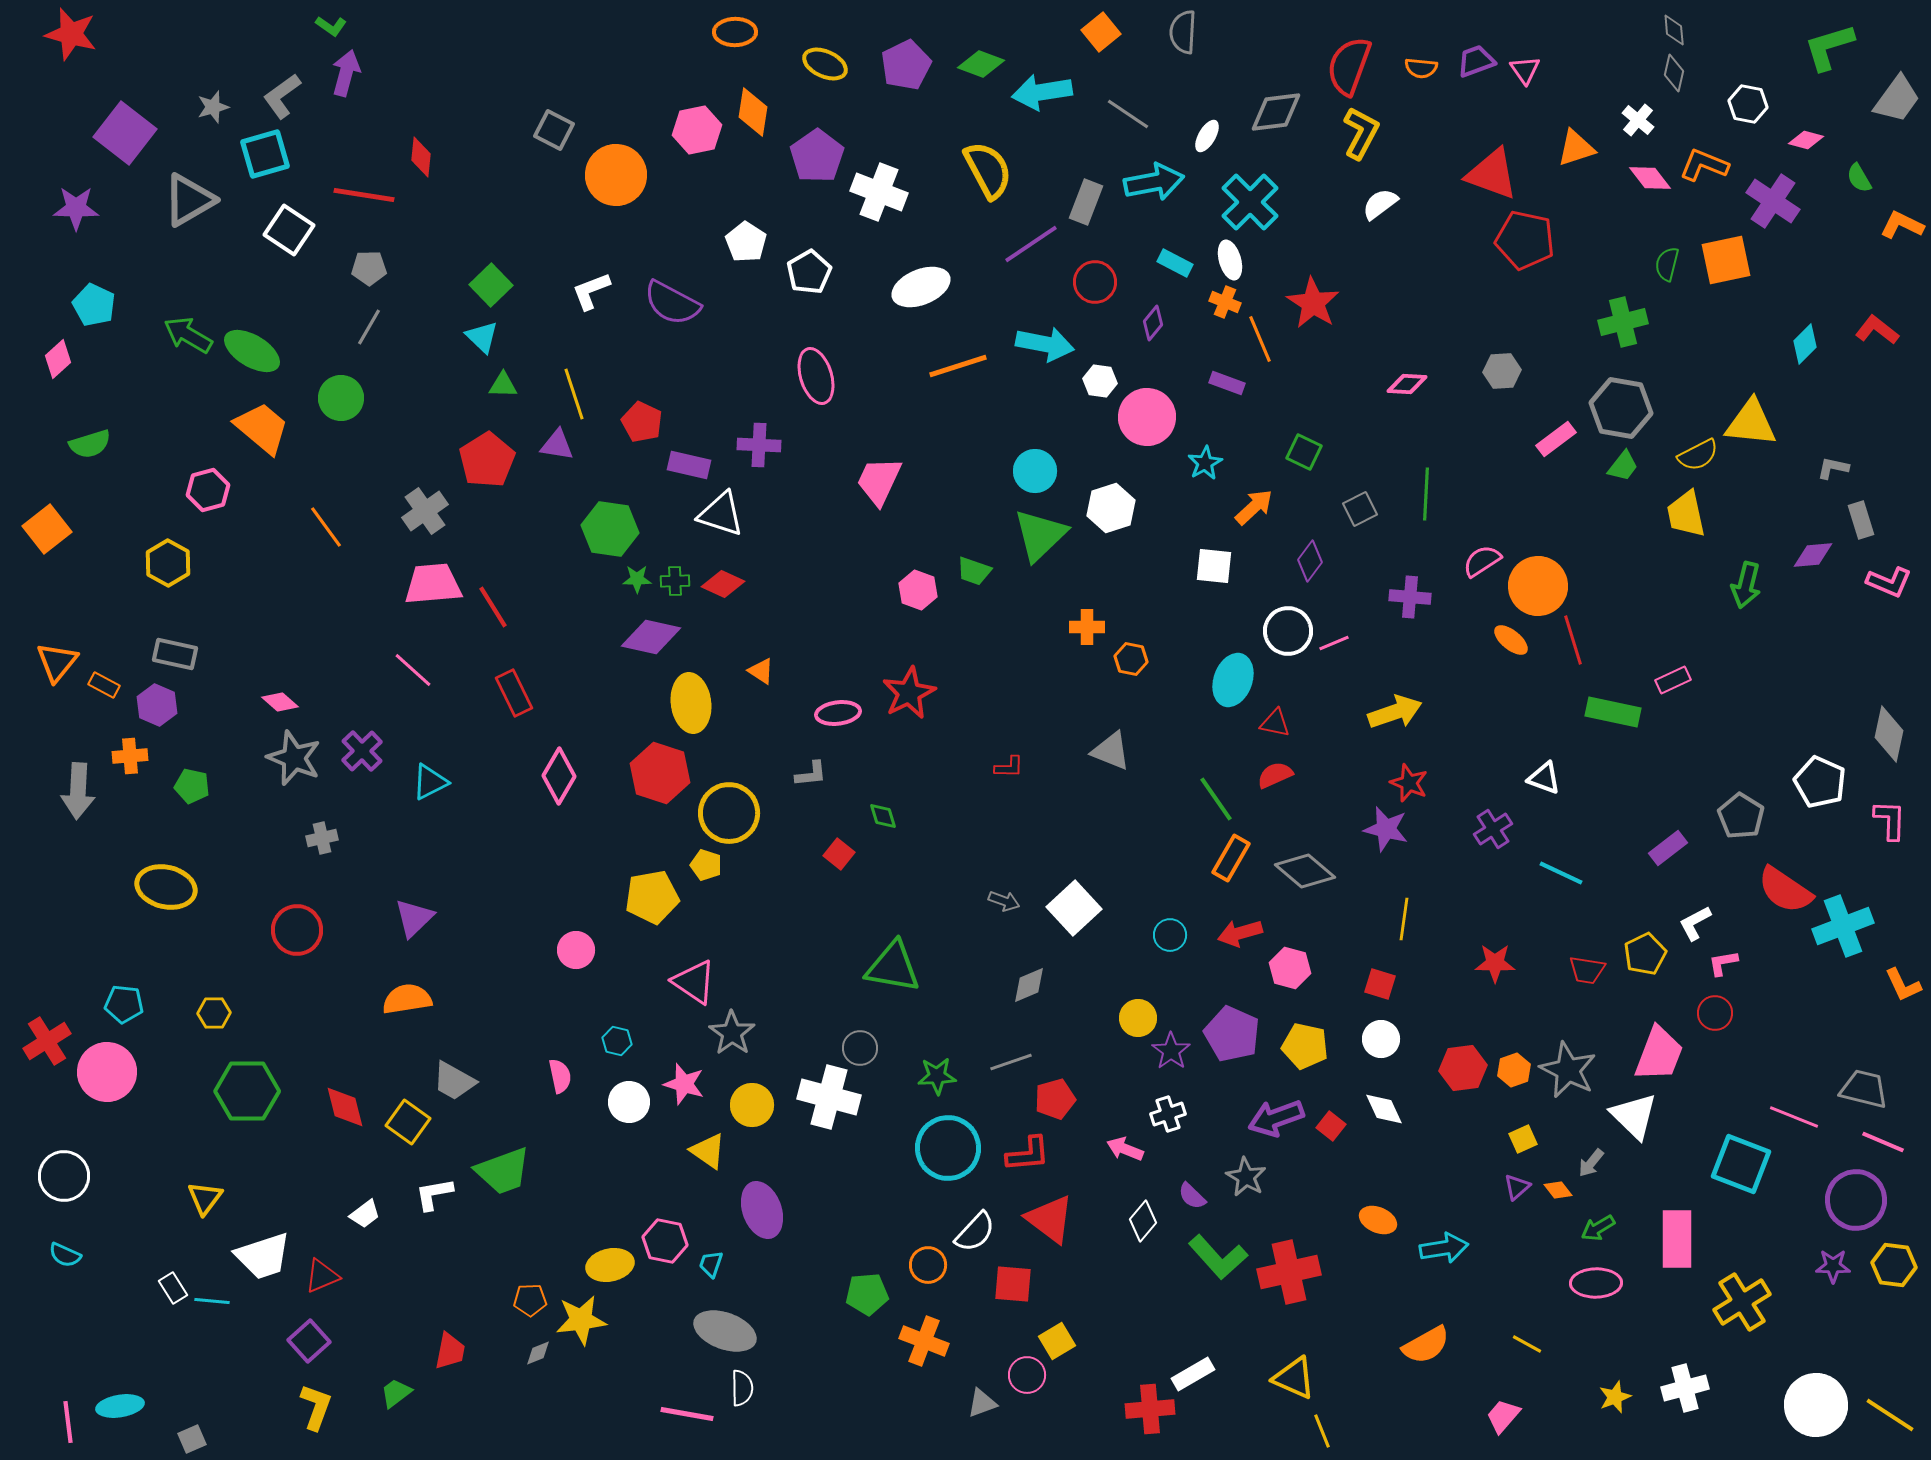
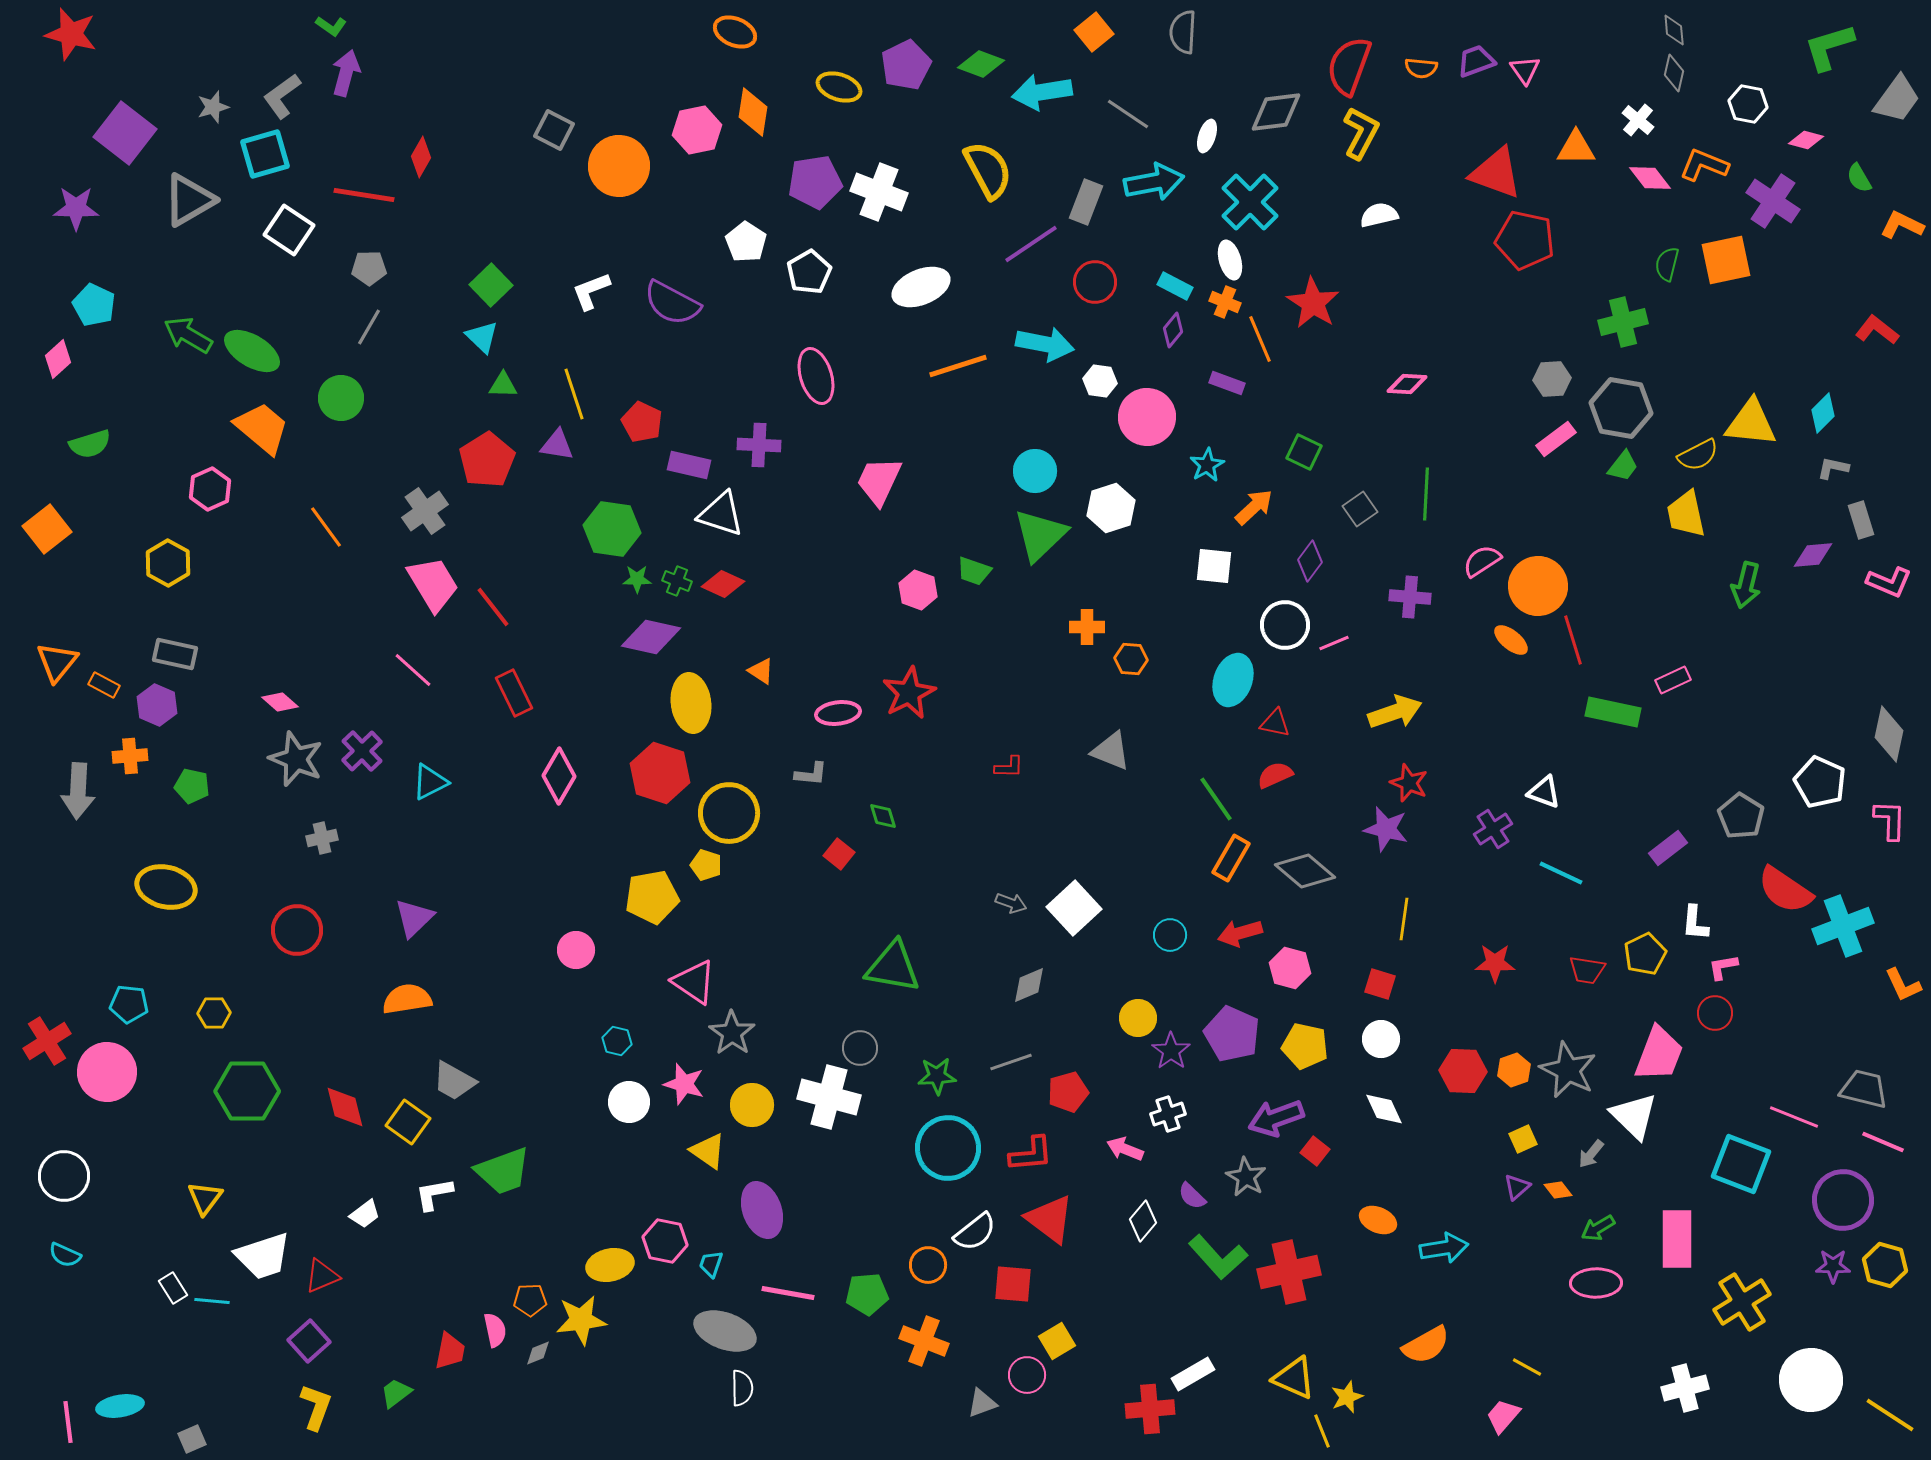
orange ellipse at (735, 32): rotated 24 degrees clockwise
orange square at (1101, 32): moved 7 px left
yellow ellipse at (825, 64): moved 14 px right, 23 px down; rotated 6 degrees counterclockwise
white ellipse at (1207, 136): rotated 12 degrees counterclockwise
orange triangle at (1576, 148): rotated 18 degrees clockwise
purple pentagon at (817, 156): moved 2 px left, 26 px down; rotated 26 degrees clockwise
red diamond at (421, 157): rotated 24 degrees clockwise
red triangle at (1492, 174): moved 4 px right, 1 px up
orange circle at (616, 175): moved 3 px right, 9 px up
white semicircle at (1380, 204): moved 1 px left, 11 px down; rotated 24 degrees clockwise
cyan rectangle at (1175, 263): moved 23 px down
purple diamond at (1153, 323): moved 20 px right, 7 px down
cyan diamond at (1805, 344): moved 18 px right, 69 px down
gray hexagon at (1502, 371): moved 50 px right, 8 px down
cyan star at (1205, 463): moved 2 px right, 2 px down
pink hexagon at (208, 490): moved 2 px right, 1 px up; rotated 9 degrees counterclockwise
gray square at (1360, 509): rotated 8 degrees counterclockwise
green hexagon at (610, 529): moved 2 px right
green cross at (675, 581): moved 2 px right; rotated 24 degrees clockwise
pink trapezoid at (433, 584): rotated 64 degrees clockwise
red line at (493, 607): rotated 6 degrees counterclockwise
white circle at (1288, 631): moved 3 px left, 6 px up
orange hexagon at (1131, 659): rotated 8 degrees counterclockwise
gray star at (294, 758): moved 2 px right, 1 px down
gray L-shape at (811, 774): rotated 12 degrees clockwise
white triangle at (1544, 778): moved 14 px down
gray arrow at (1004, 901): moved 7 px right, 2 px down
white L-shape at (1695, 923): rotated 57 degrees counterclockwise
pink L-shape at (1723, 963): moved 4 px down
cyan pentagon at (124, 1004): moved 5 px right
red hexagon at (1463, 1068): moved 3 px down; rotated 9 degrees clockwise
pink semicircle at (560, 1076): moved 65 px left, 254 px down
red pentagon at (1055, 1099): moved 13 px right, 7 px up
red square at (1331, 1126): moved 16 px left, 25 px down
red L-shape at (1028, 1154): moved 3 px right
gray arrow at (1591, 1163): moved 9 px up
purple circle at (1856, 1200): moved 13 px left
white semicircle at (975, 1232): rotated 9 degrees clockwise
yellow hexagon at (1894, 1265): moved 9 px left; rotated 9 degrees clockwise
yellow line at (1527, 1344): moved 23 px down
yellow star at (1615, 1397): moved 268 px left
white circle at (1816, 1405): moved 5 px left, 25 px up
pink line at (687, 1414): moved 101 px right, 121 px up
